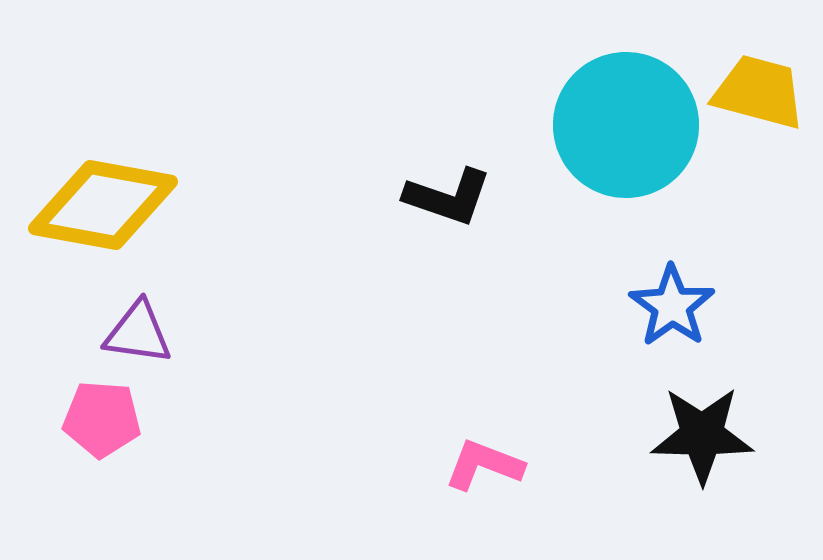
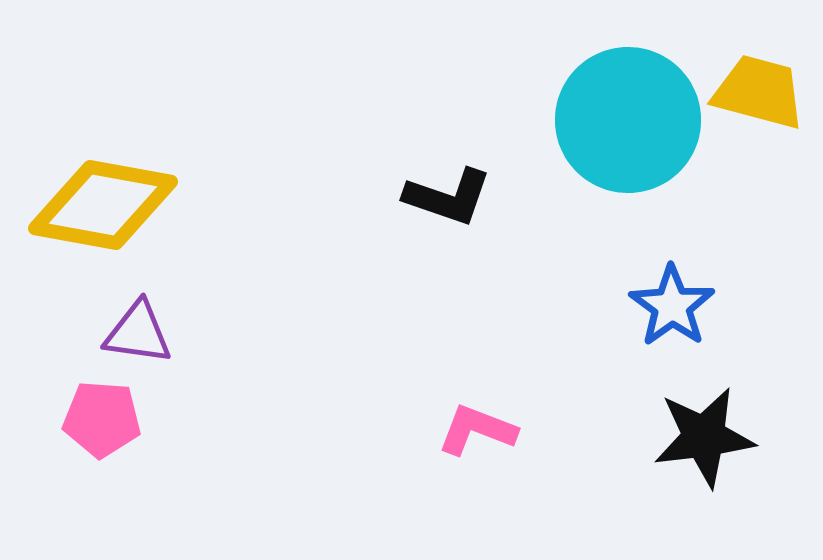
cyan circle: moved 2 px right, 5 px up
black star: moved 2 px right, 2 px down; rotated 8 degrees counterclockwise
pink L-shape: moved 7 px left, 35 px up
